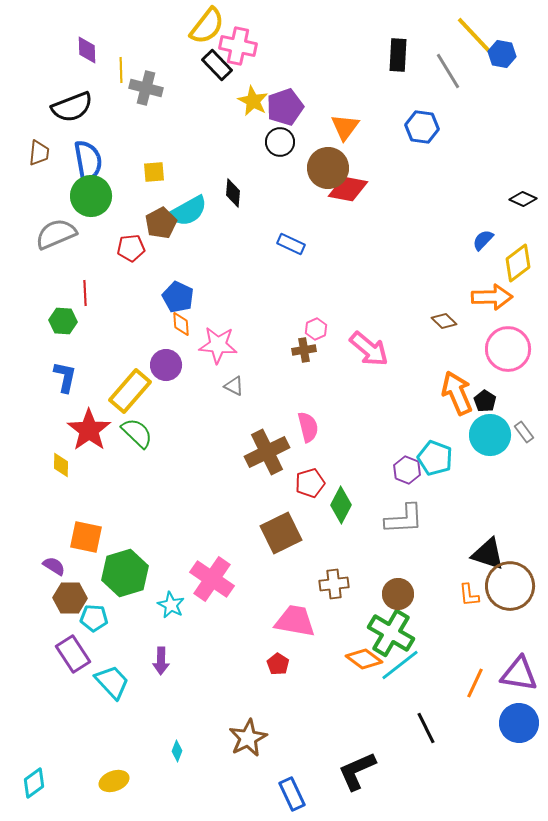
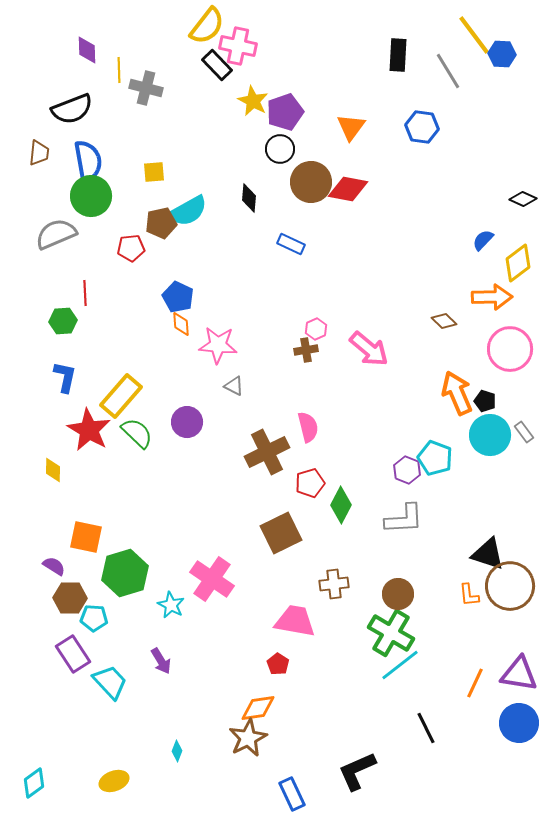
yellow line at (474, 35): rotated 6 degrees clockwise
blue hexagon at (502, 54): rotated 8 degrees counterclockwise
yellow line at (121, 70): moved 2 px left
black semicircle at (72, 107): moved 2 px down
purple pentagon at (285, 107): moved 5 px down
orange triangle at (345, 127): moved 6 px right
black circle at (280, 142): moved 7 px down
brown circle at (328, 168): moved 17 px left, 14 px down
black diamond at (233, 193): moved 16 px right, 5 px down
brown pentagon at (161, 223): rotated 16 degrees clockwise
green hexagon at (63, 321): rotated 8 degrees counterclockwise
pink circle at (508, 349): moved 2 px right
brown cross at (304, 350): moved 2 px right
purple circle at (166, 365): moved 21 px right, 57 px down
yellow rectangle at (130, 391): moved 9 px left, 5 px down
black pentagon at (485, 401): rotated 15 degrees counterclockwise
red star at (89, 430): rotated 6 degrees counterclockwise
yellow diamond at (61, 465): moved 8 px left, 5 px down
orange diamond at (364, 659): moved 106 px left, 49 px down; rotated 45 degrees counterclockwise
purple arrow at (161, 661): rotated 32 degrees counterclockwise
cyan trapezoid at (112, 682): moved 2 px left
